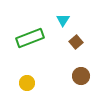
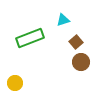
cyan triangle: rotated 40 degrees clockwise
brown circle: moved 14 px up
yellow circle: moved 12 px left
